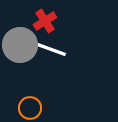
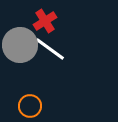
white line: rotated 16 degrees clockwise
orange circle: moved 2 px up
